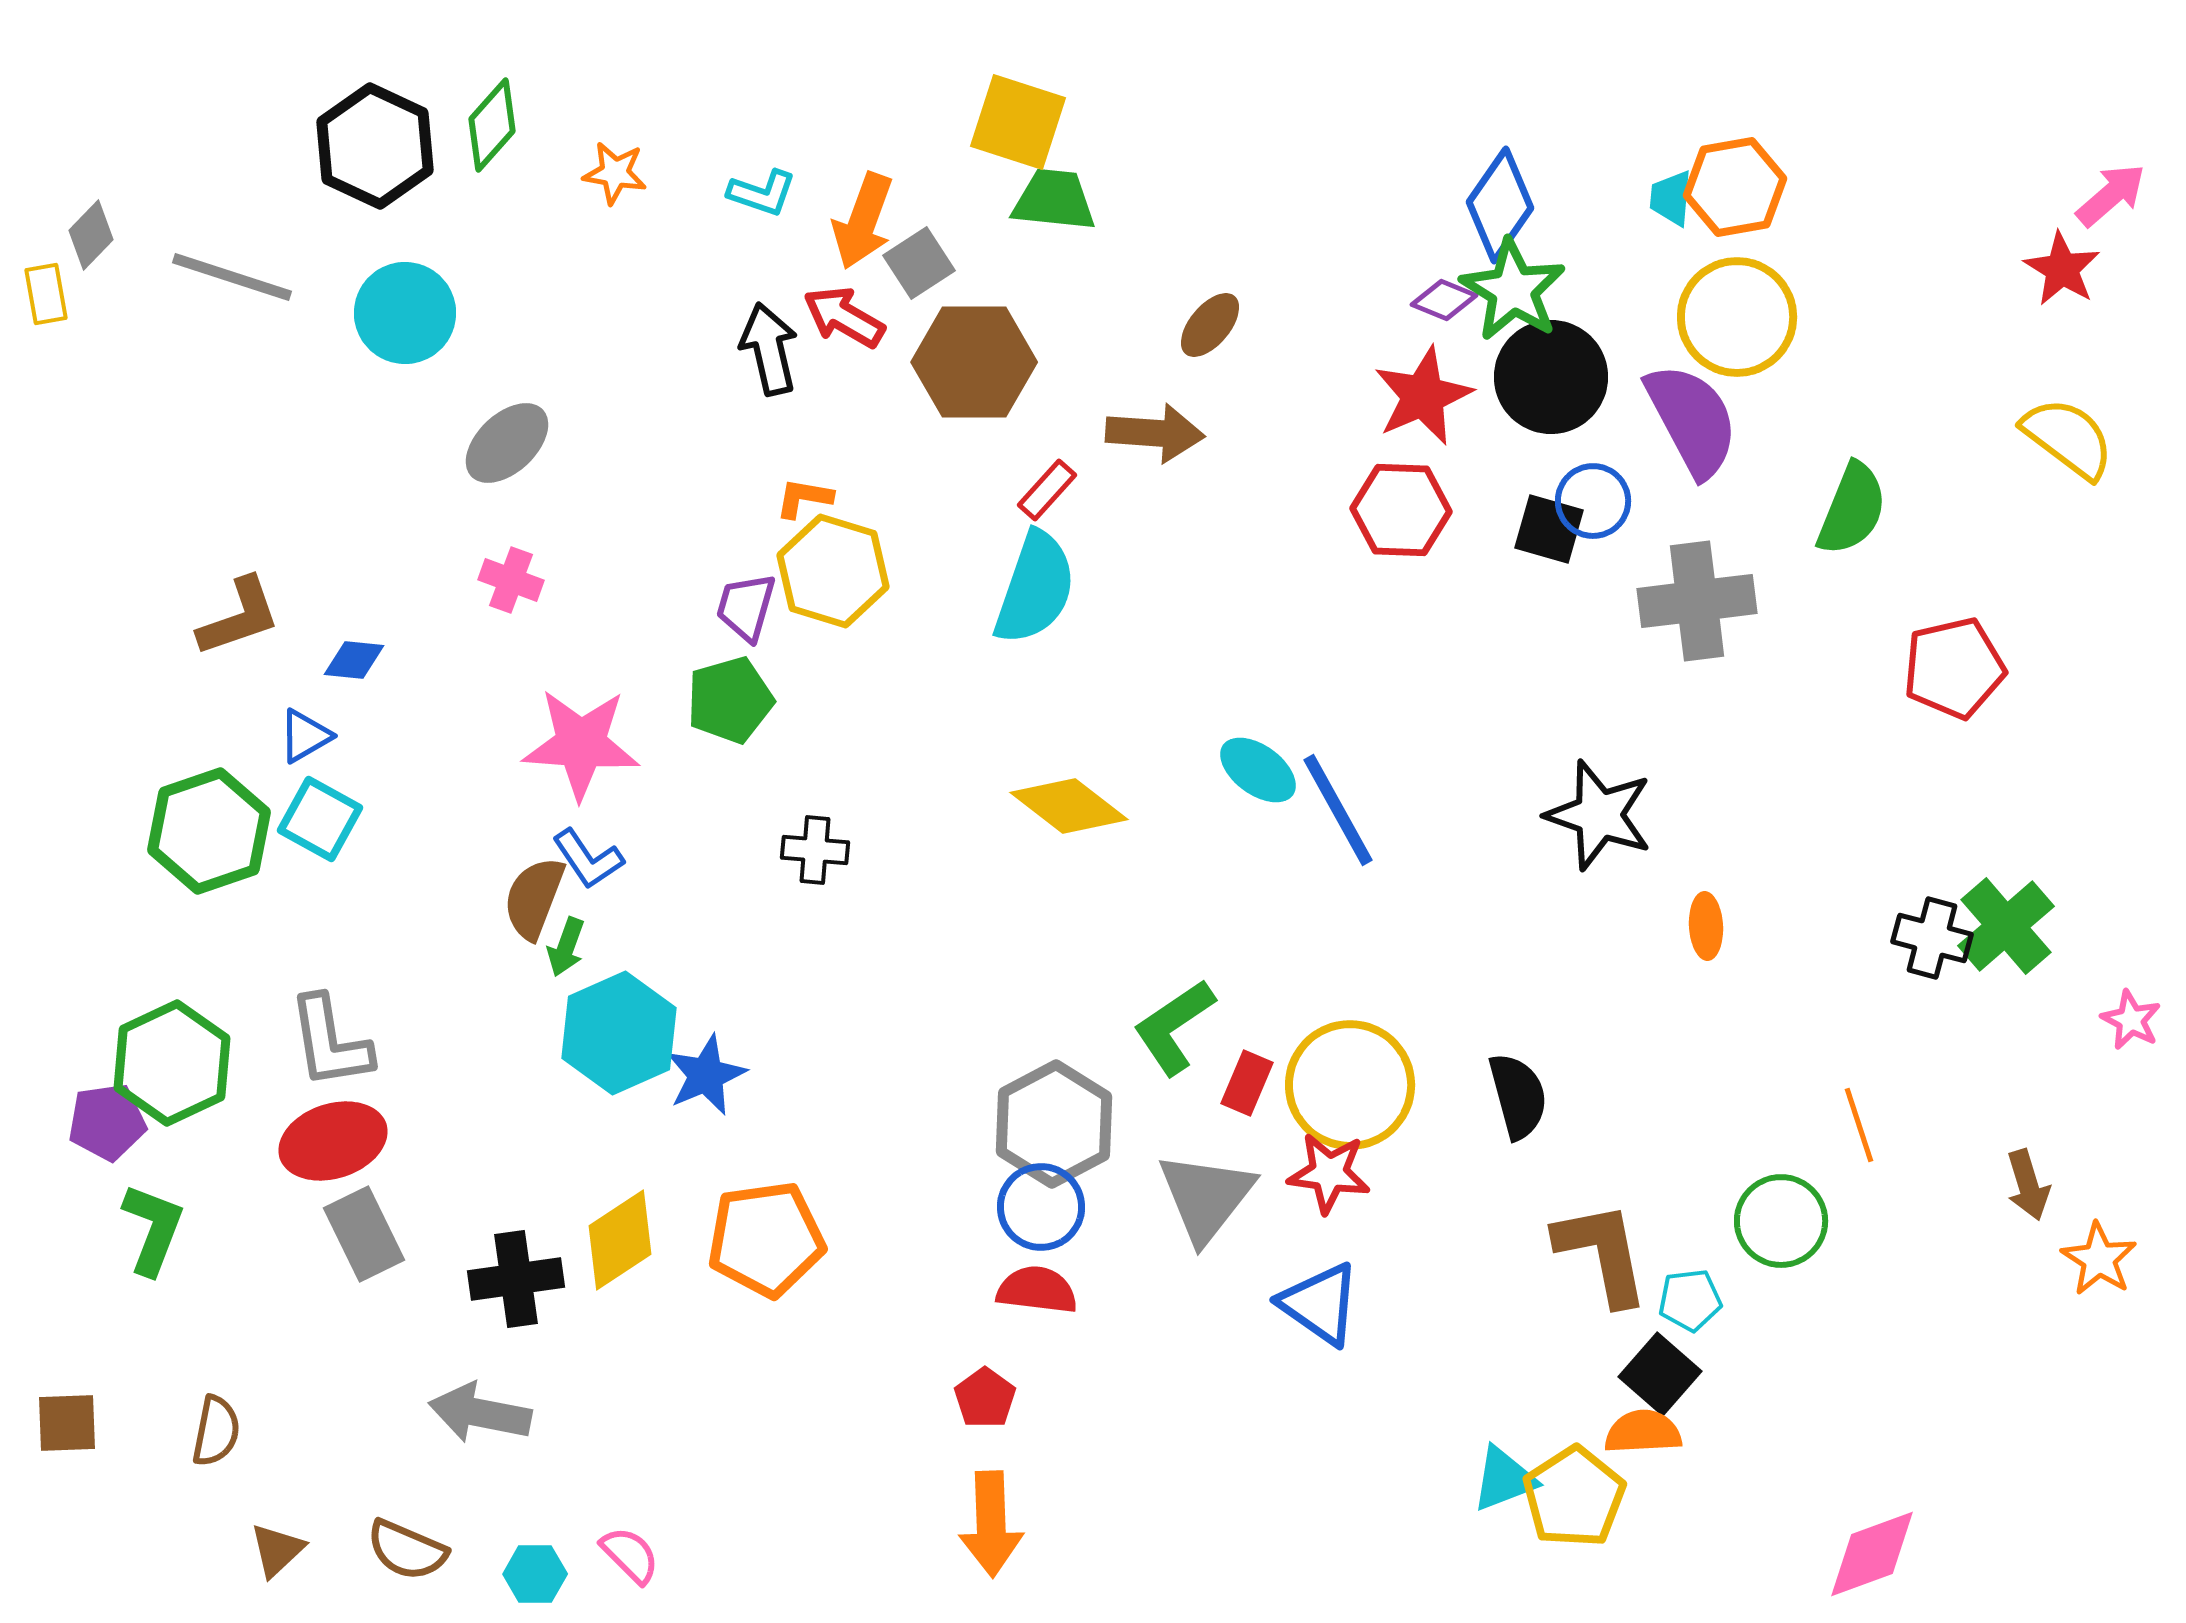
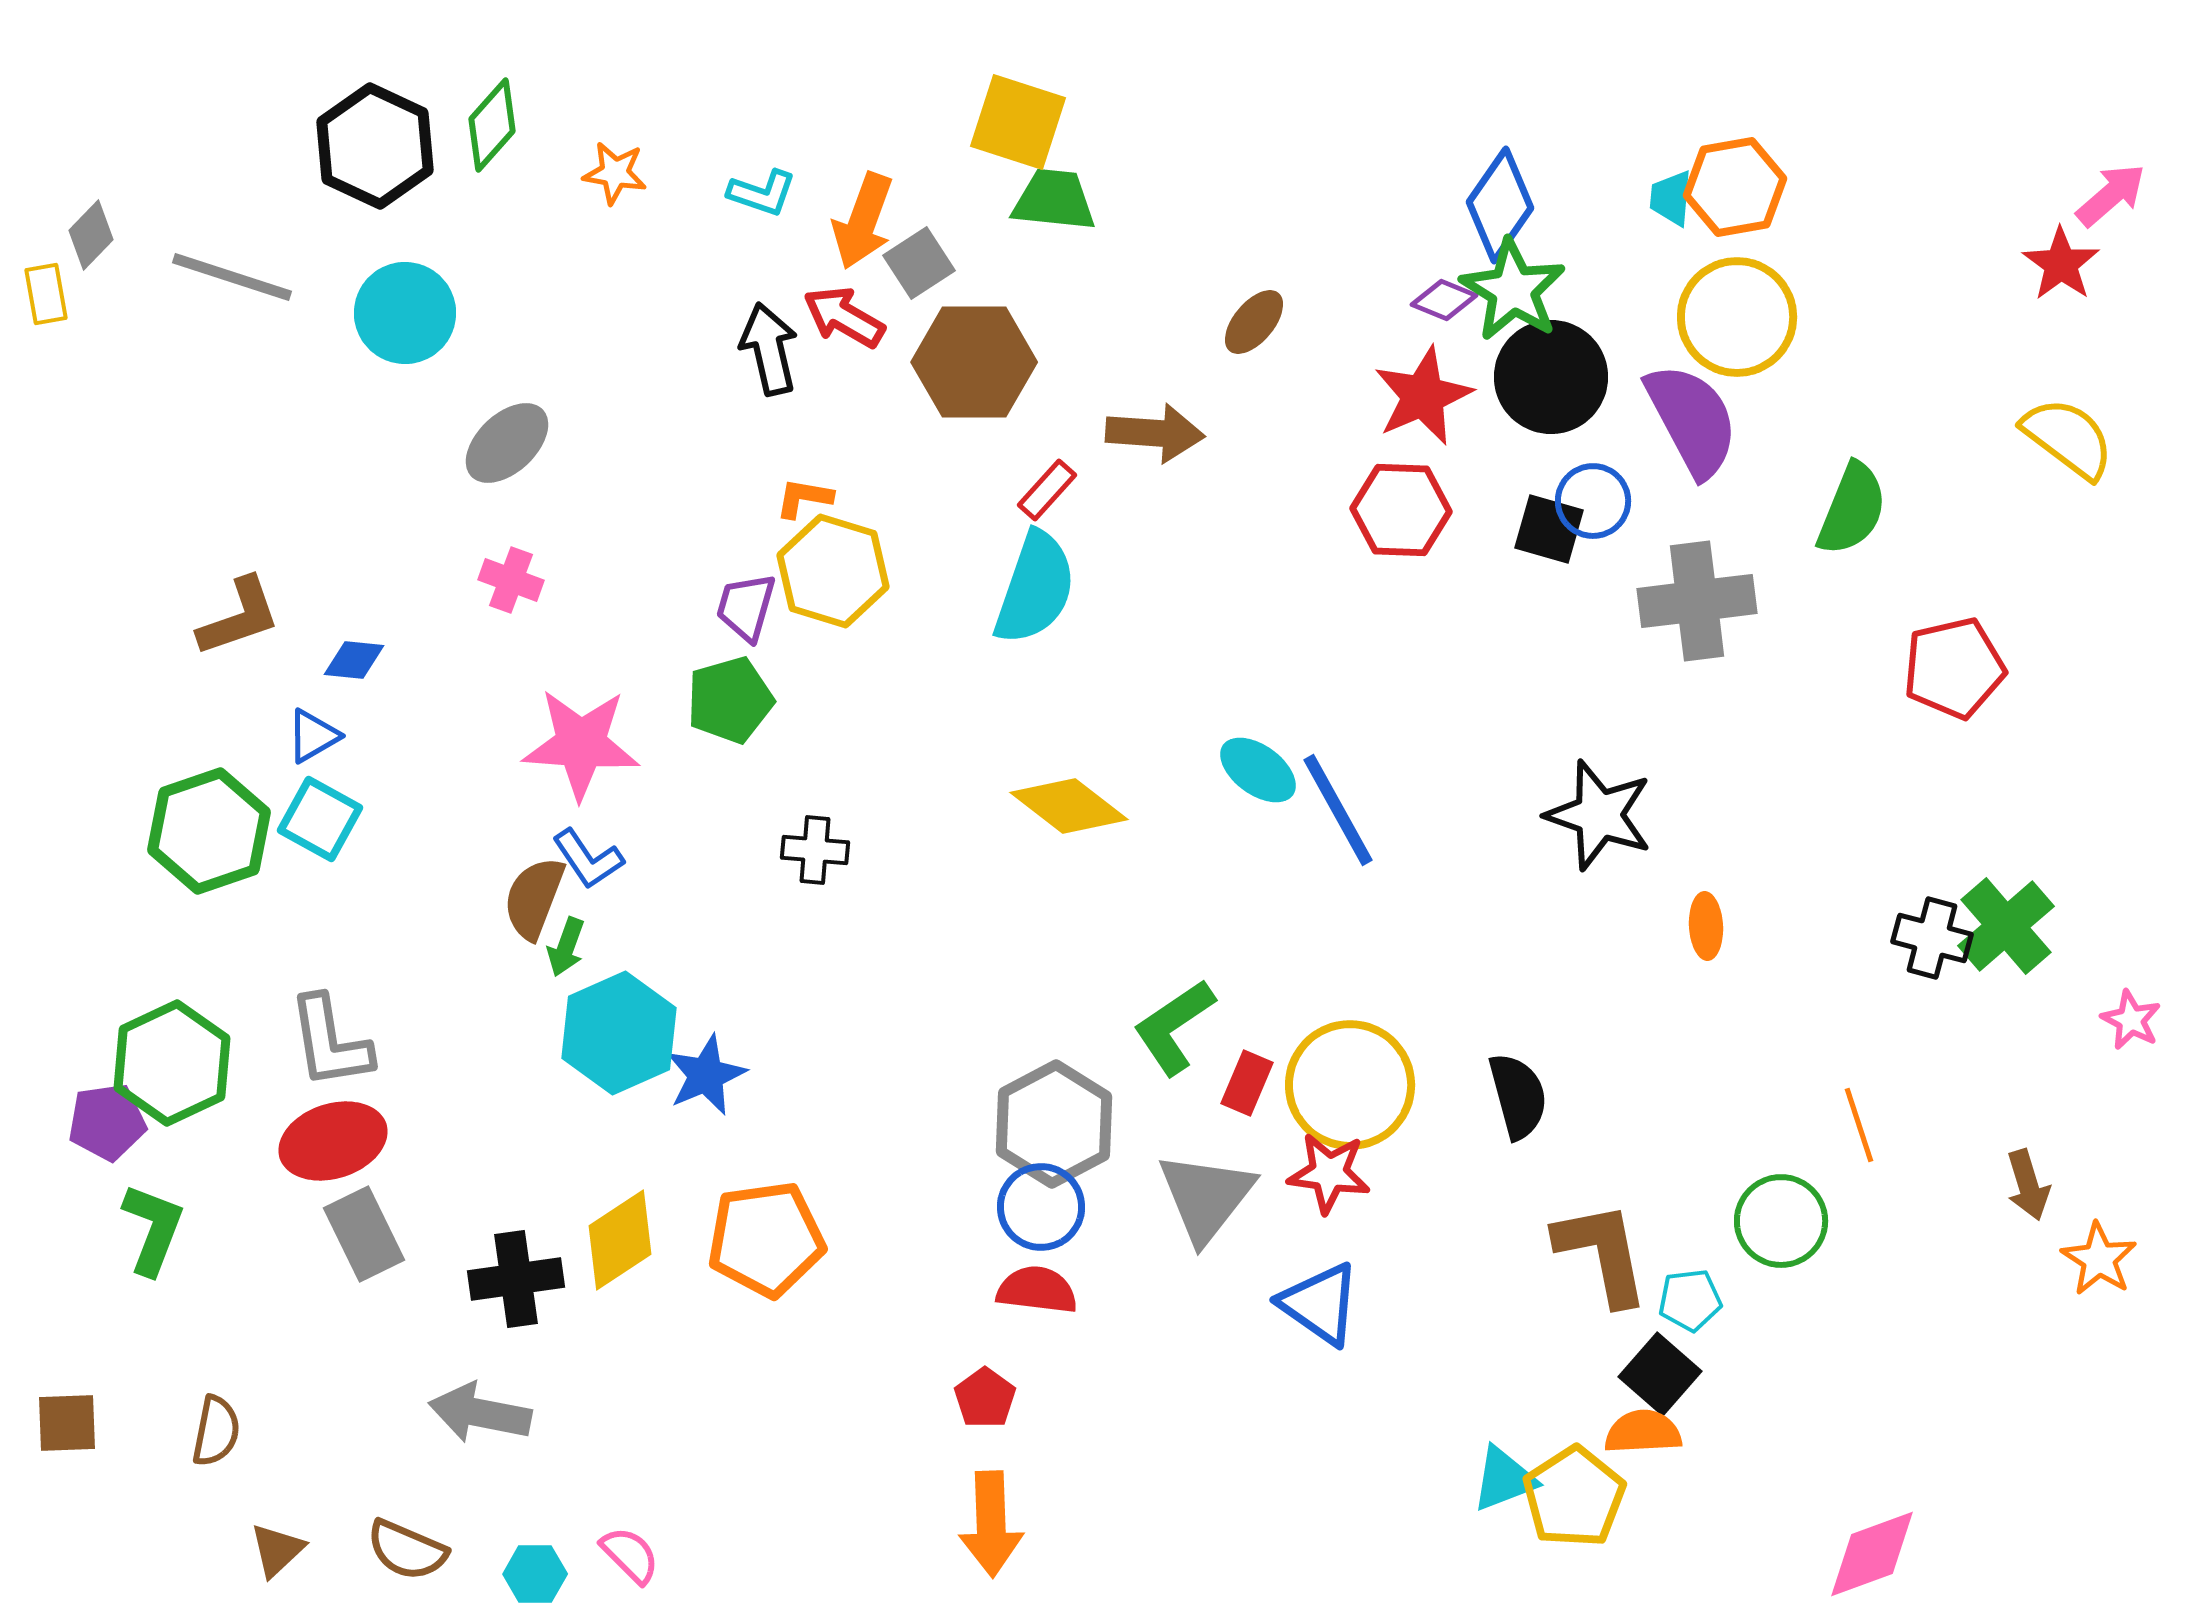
red star at (2062, 269): moved 1 px left, 5 px up; rotated 4 degrees clockwise
brown ellipse at (1210, 325): moved 44 px right, 3 px up
blue triangle at (305, 736): moved 8 px right
